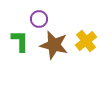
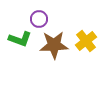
green L-shape: moved 2 px up; rotated 110 degrees clockwise
brown star: rotated 16 degrees counterclockwise
